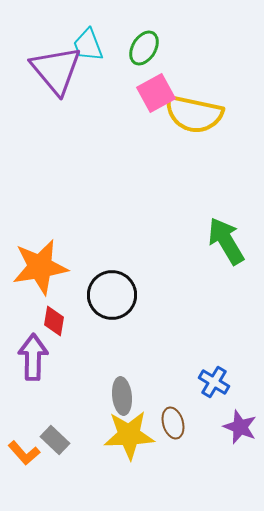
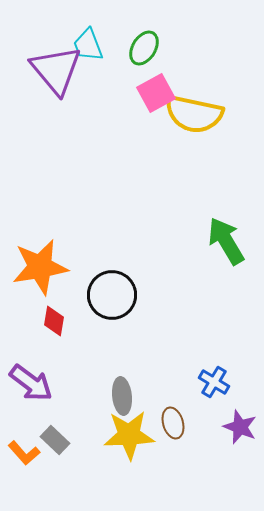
purple arrow: moved 2 px left, 26 px down; rotated 126 degrees clockwise
